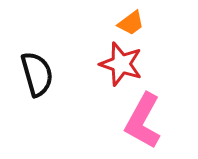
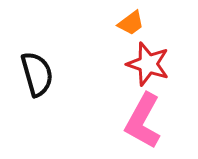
red star: moved 27 px right
